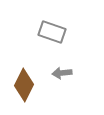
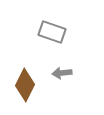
brown diamond: moved 1 px right
